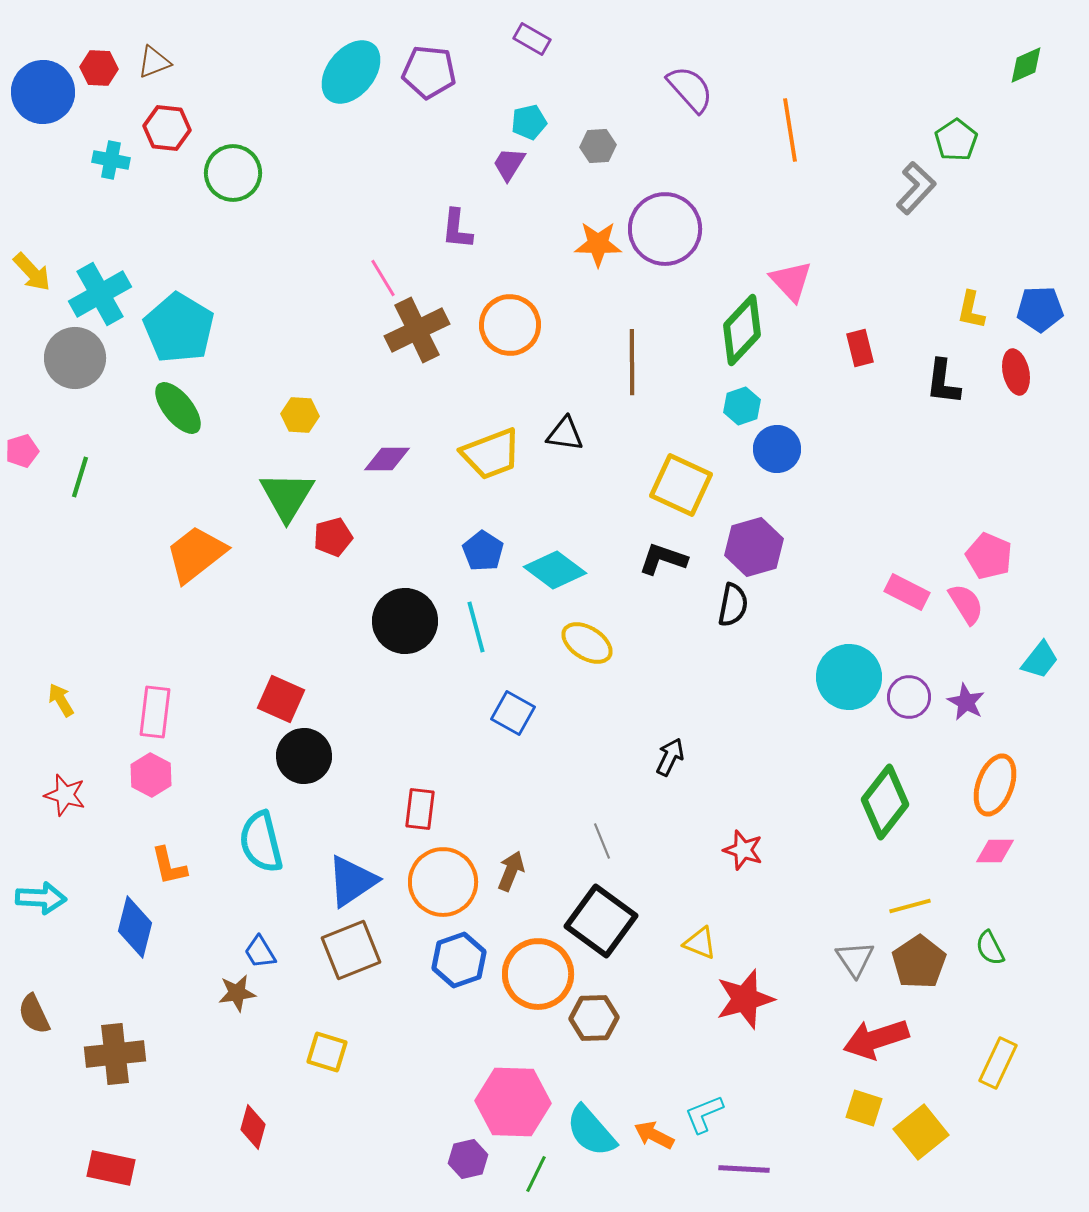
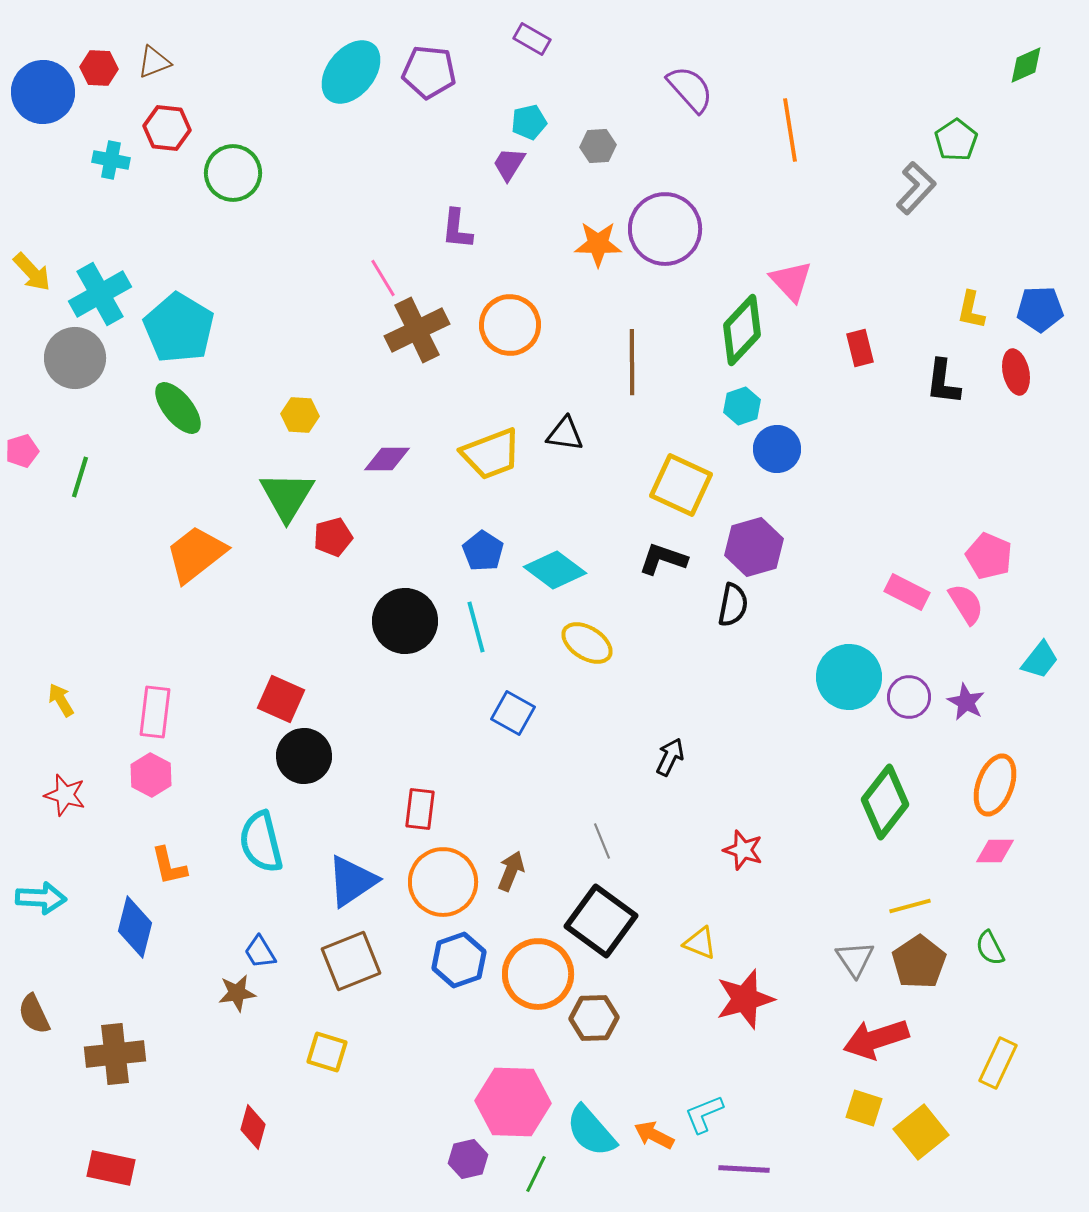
brown square at (351, 950): moved 11 px down
